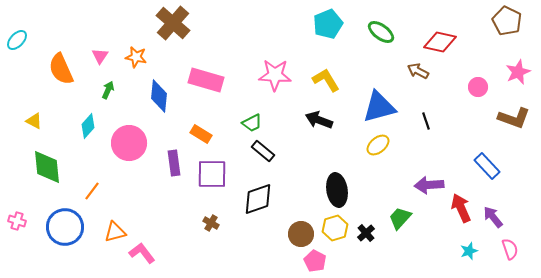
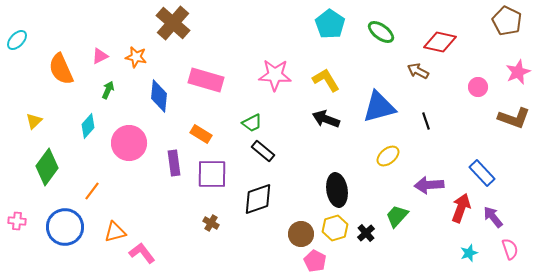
cyan pentagon at (328, 24): moved 2 px right; rotated 16 degrees counterclockwise
pink triangle at (100, 56): rotated 30 degrees clockwise
black arrow at (319, 120): moved 7 px right, 1 px up
yellow triangle at (34, 121): rotated 48 degrees clockwise
yellow ellipse at (378, 145): moved 10 px right, 11 px down
blue rectangle at (487, 166): moved 5 px left, 7 px down
green diamond at (47, 167): rotated 42 degrees clockwise
red arrow at (461, 208): rotated 44 degrees clockwise
green trapezoid at (400, 218): moved 3 px left, 2 px up
pink cross at (17, 221): rotated 12 degrees counterclockwise
cyan star at (469, 251): moved 2 px down
